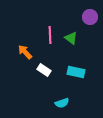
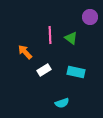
white rectangle: rotated 64 degrees counterclockwise
